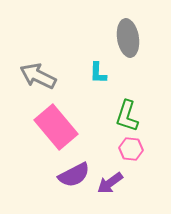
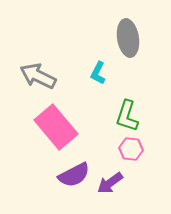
cyan L-shape: rotated 25 degrees clockwise
